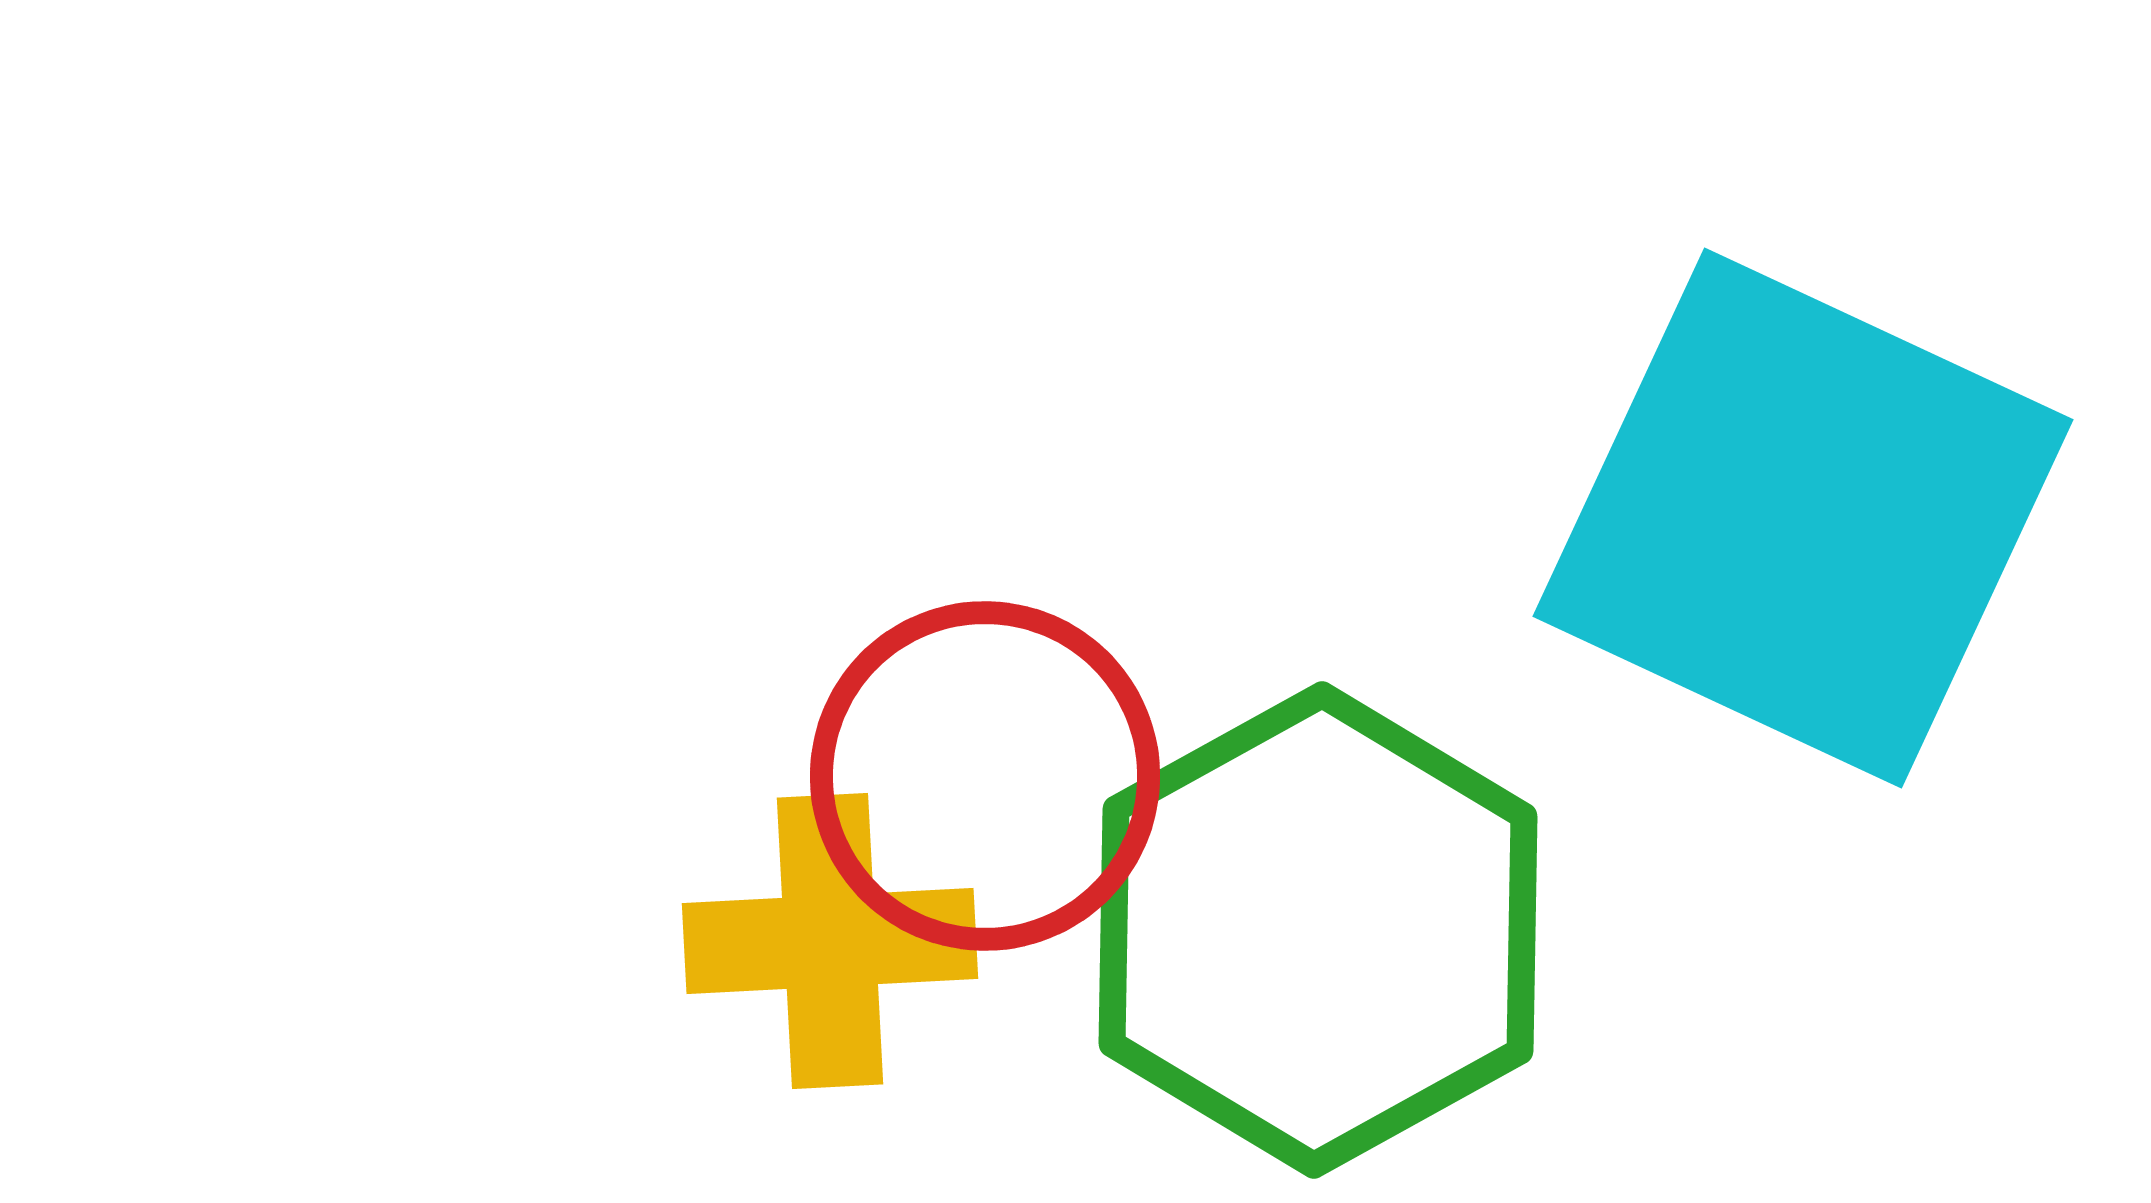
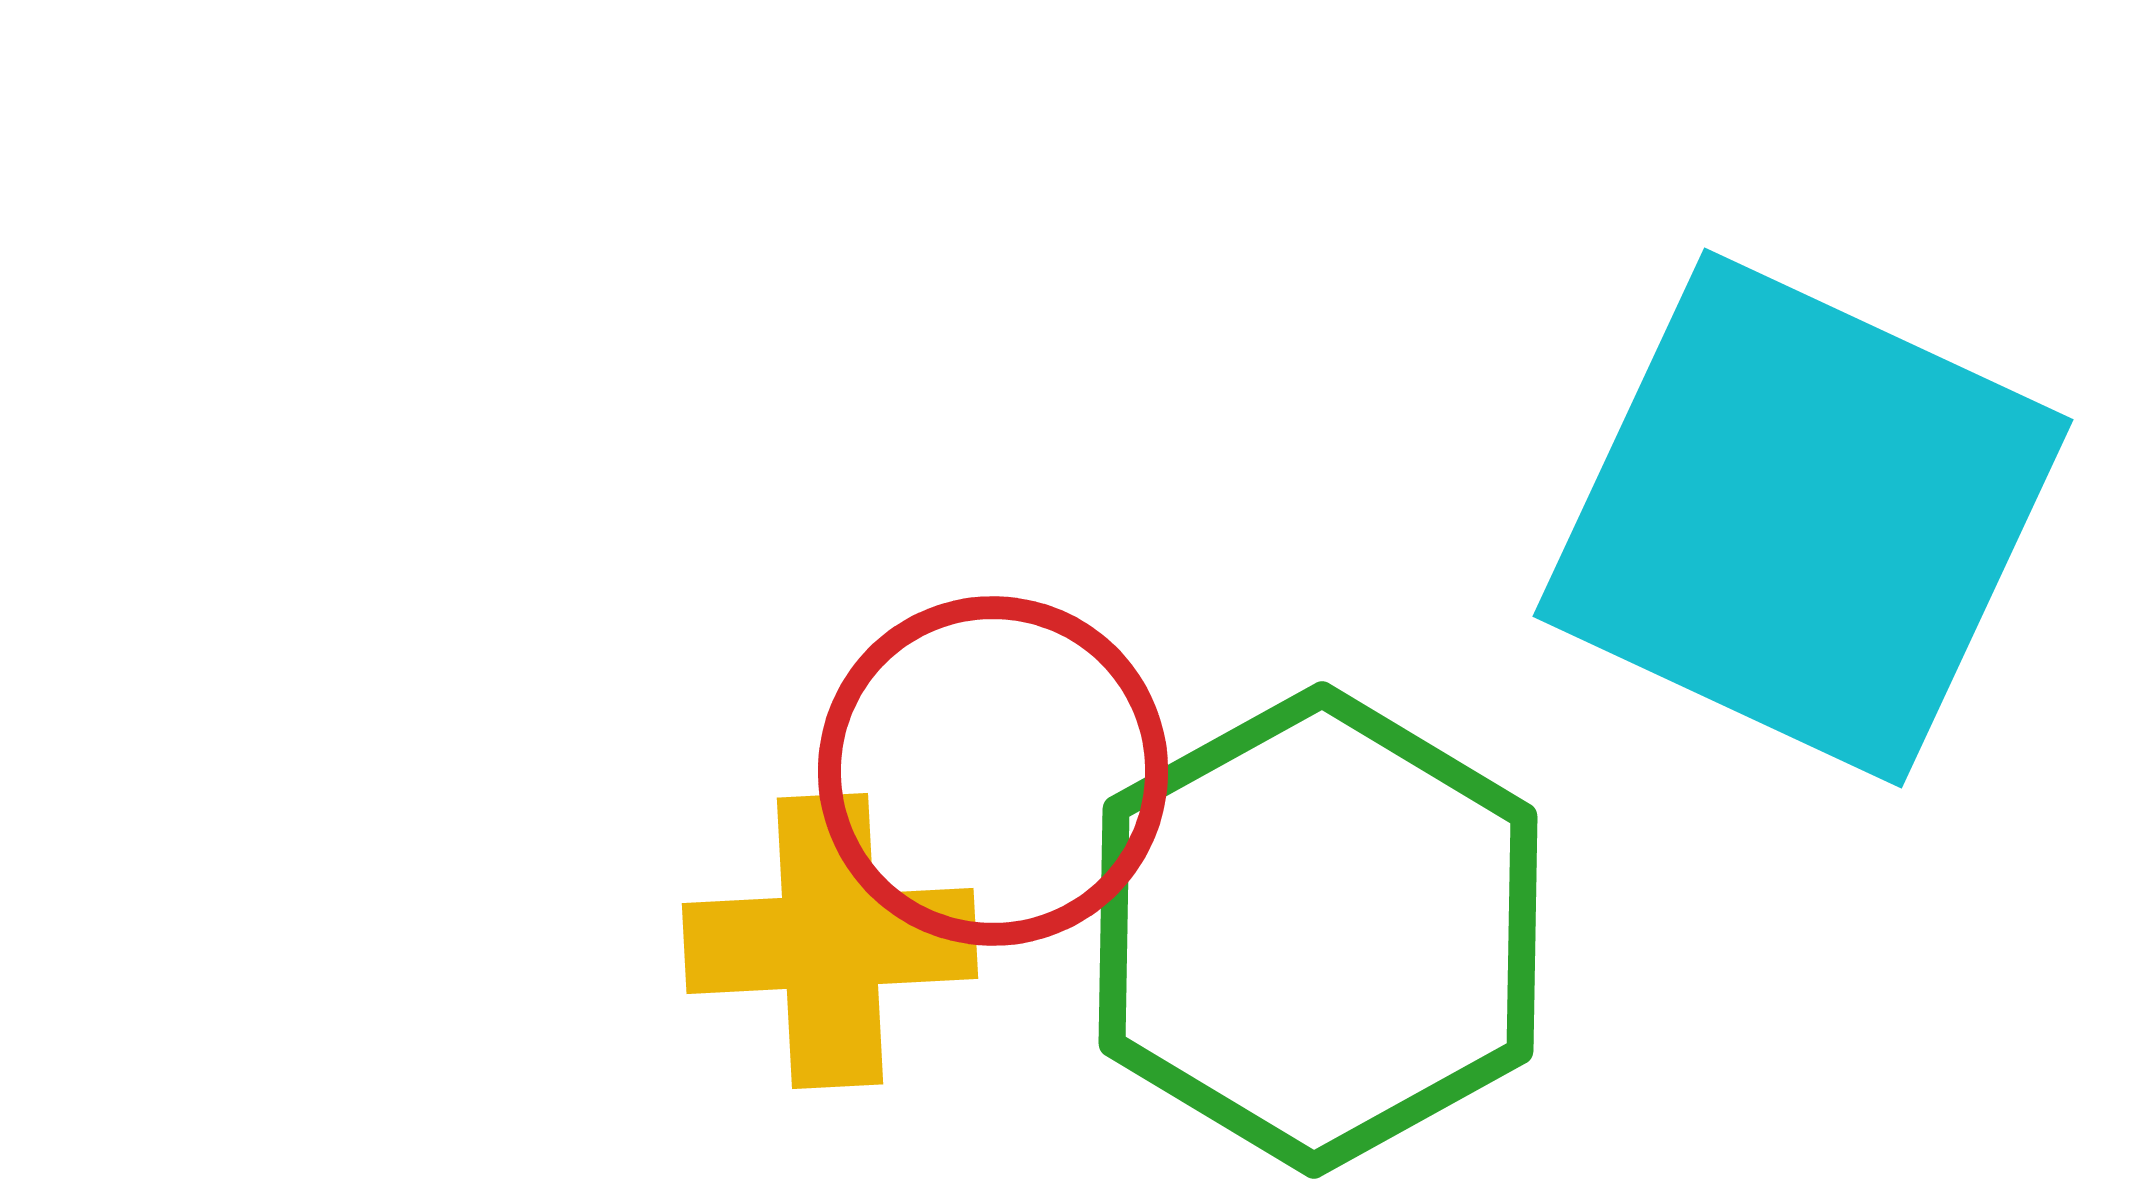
red circle: moved 8 px right, 5 px up
